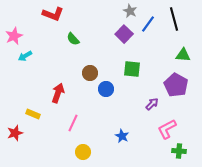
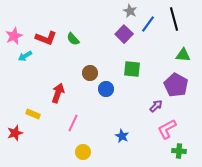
red L-shape: moved 7 px left, 24 px down
purple arrow: moved 4 px right, 2 px down
